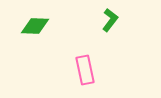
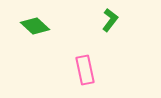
green diamond: rotated 40 degrees clockwise
